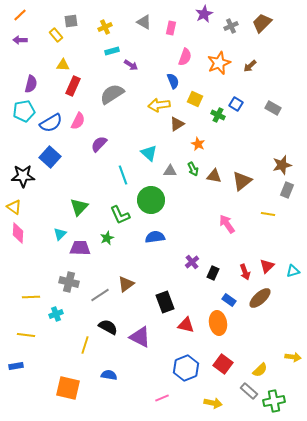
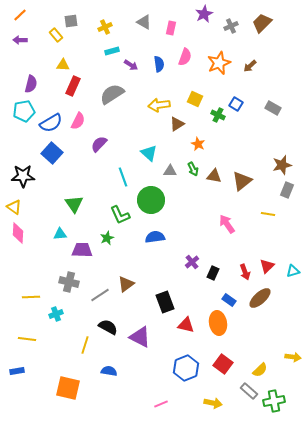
blue semicircle at (173, 81): moved 14 px left, 17 px up; rotated 14 degrees clockwise
blue square at (50, 157): moved 2 px right, 4 px up
cyan line at (123, 175): moved 2 px down
green triangle at (79, 207): moved 5 px left, 3 px up; rotated 18 degrees counterclockwise
cyan triangle at (60, 234): rotated 40 degrees clockwise
purple trapezoid at (80, 248): moved 2 px right, 2 px down
yellow line at (26, 335): moved 1 px right, 4 px down
blue rectangle at (16, 366): moved 1 px right, 5 px down
blue semicircle at (109, 375): moved 4 px up
pink line at (162, 398): moved 1 px left, 6 px down
